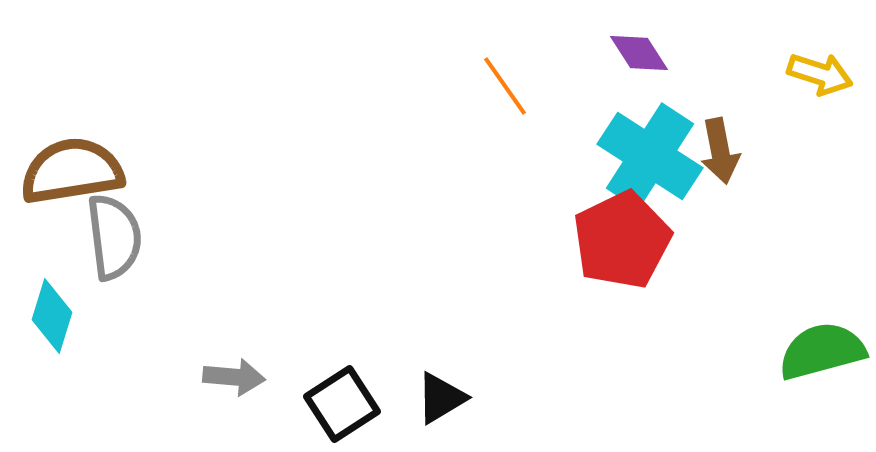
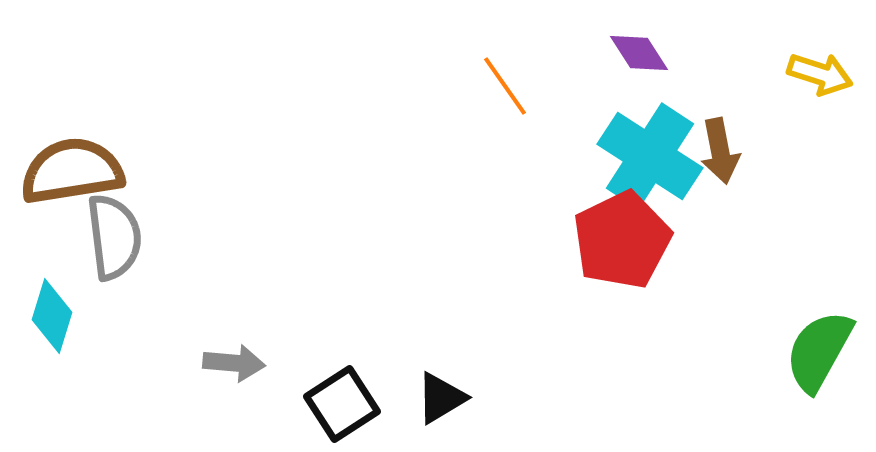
green semicircle: moved 3 px left; rotated 46 degrees counterclockwise
gray arrow: moved 14 px up
